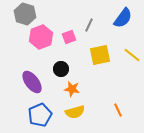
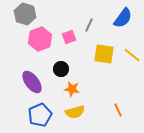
pink hexagon: moved 1 px left, 2 px down
yellow square: moved 4 px right, 1 px up; rotated 20 degrees clockwise
